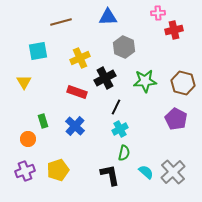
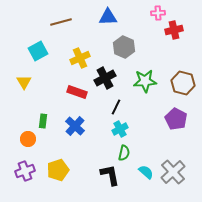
cyan square: rotated 18 degrees counterclockwise
green rectangle: rotated 24 degrees clockwise
